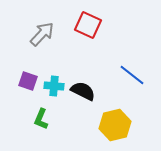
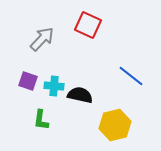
gray arrow: moved 5 px down
blue line: moved 1 px left, 1 px down
black semicircle: moved 3 px left, 4 px down; rotated 15 degrees counterclockwise
green L-shape: moved 1 px down; rotated 15 degrees counterclockwise
